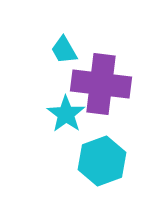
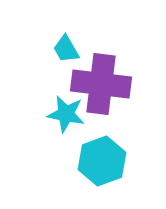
cyan trapezoid: moved 2 px right, 1 px up
cyan star: rotated 24 degrees counterclockwise
